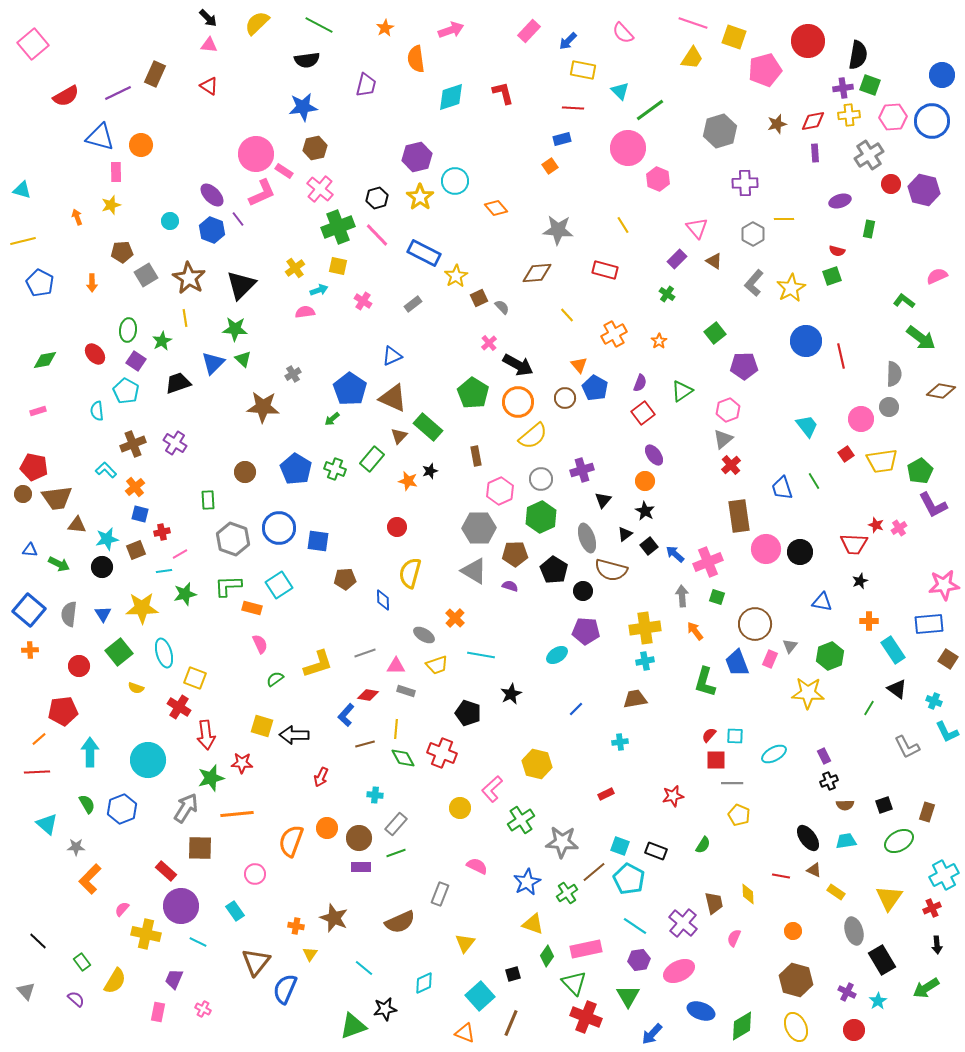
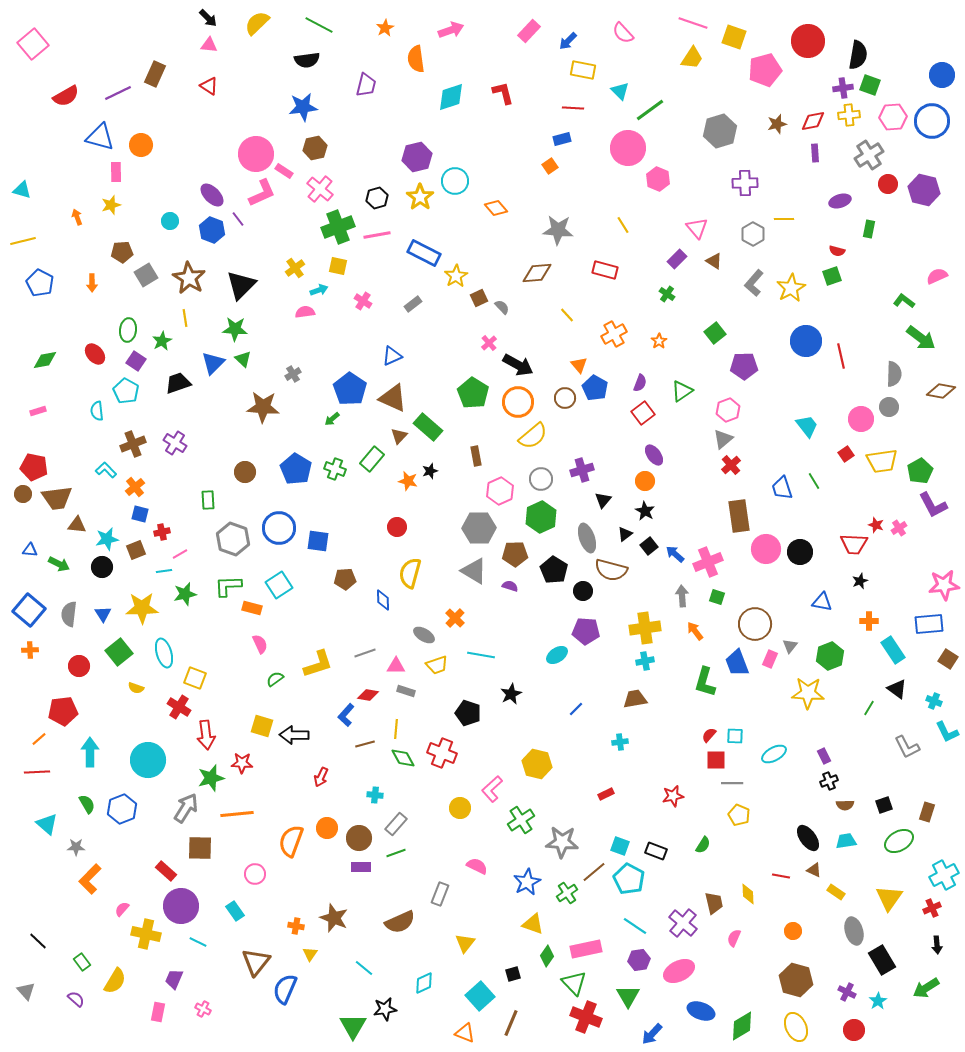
red circle at (891, 184): moved 3 px left
pink line at (377, 235): rotated 56 degrees counterclockwise
green triangle at (353, 1026): rotated 40 degrees counterclockwise
